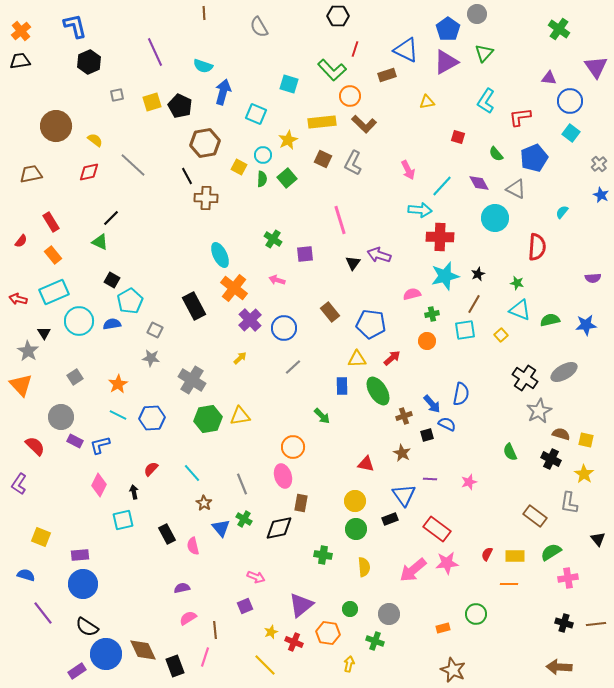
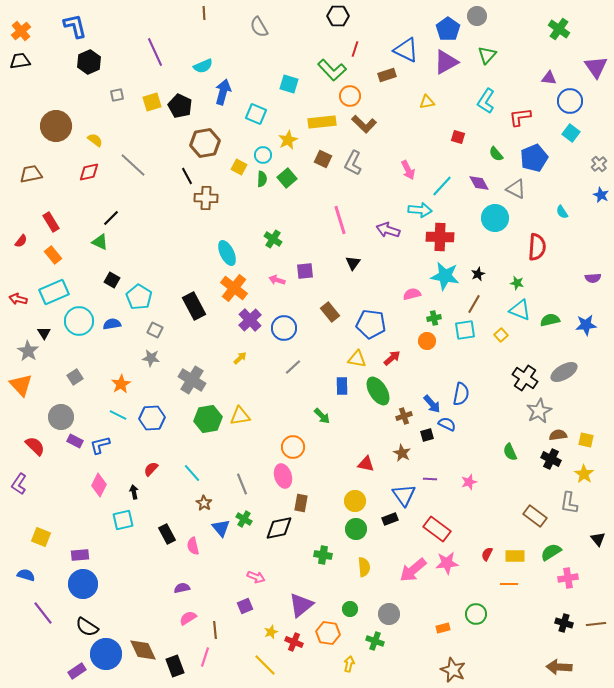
gray circle at (477, 14): moved 2 px down
green triangle at (484, 53): moved 3 px right, 2 px down
cyan semicircle at (203, 66): rotated 42 degrees counterclockwise
cyan semicircle at (562, 212): rotated 72 degrees counterclockwise
purple square at (305, 254): moved 17 px down
cyan ellipse at (220, 255): moved 7 px right, 2 px up
purple arrow at (379, 255): moved 9 px right, 25 px up
cyan star at (445, 276): rotated 24 degrees clockwise
cyan pentagon at (130, 301): moved 9 px right, 4 px up; rotated 10 degrees counterclockwise
green cross at (432, 314): moved 2 px right, 4 px down
yellow triangle at (357, 359): rotated 12 degrees clockwise
orange star at (118, 384): moved 3 px right
brown semicircle at (561, 434): moved 3 px left, 1 px down; rotated 24 degrees counterclockwise
